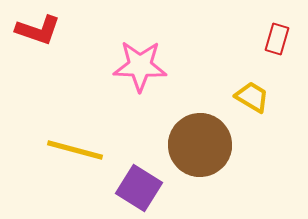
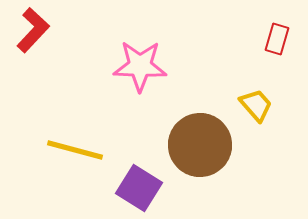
red L-shape: moved 5 px left; rotated 66 degrees counterclockwise
yellow trapezoid: moved 4 px right, 8 px down; rotated 18 degrees clockwise
